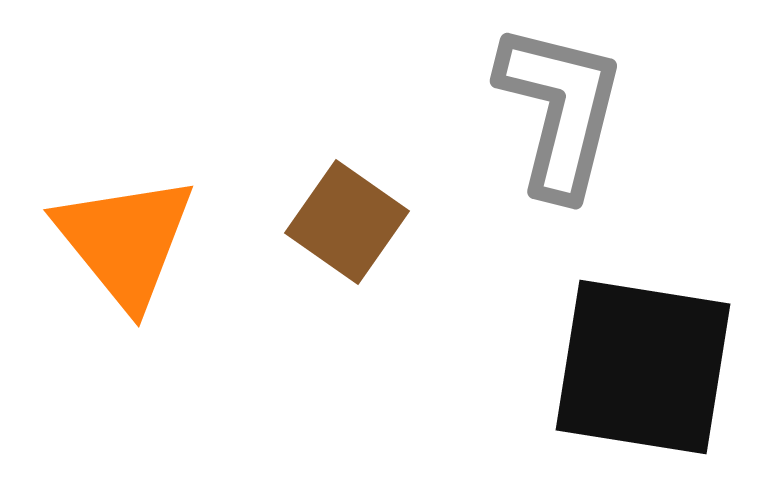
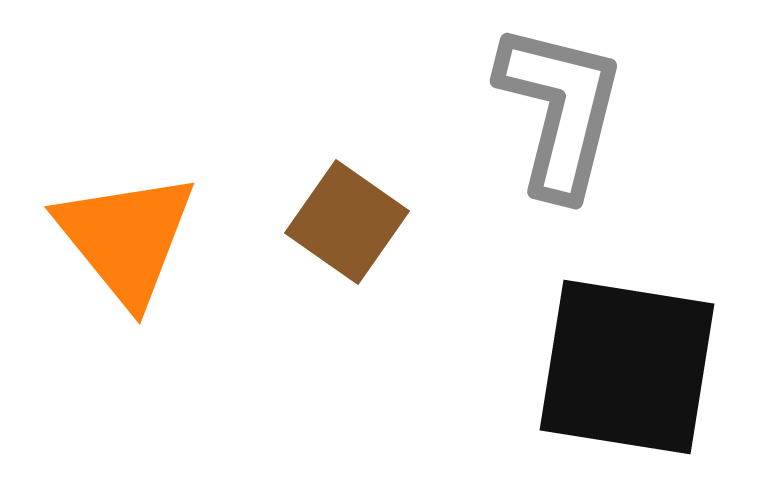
orange triangle: moved 1 px right, 3 px up
black square: moved 16 px left
